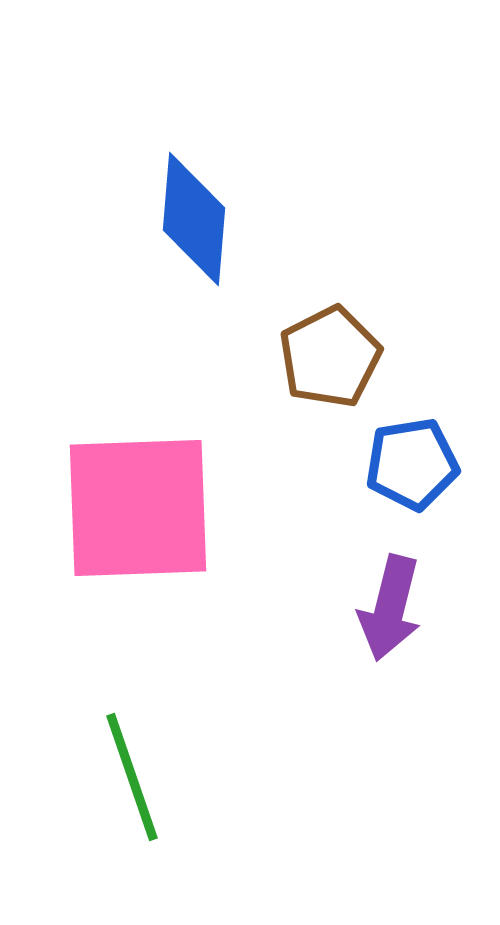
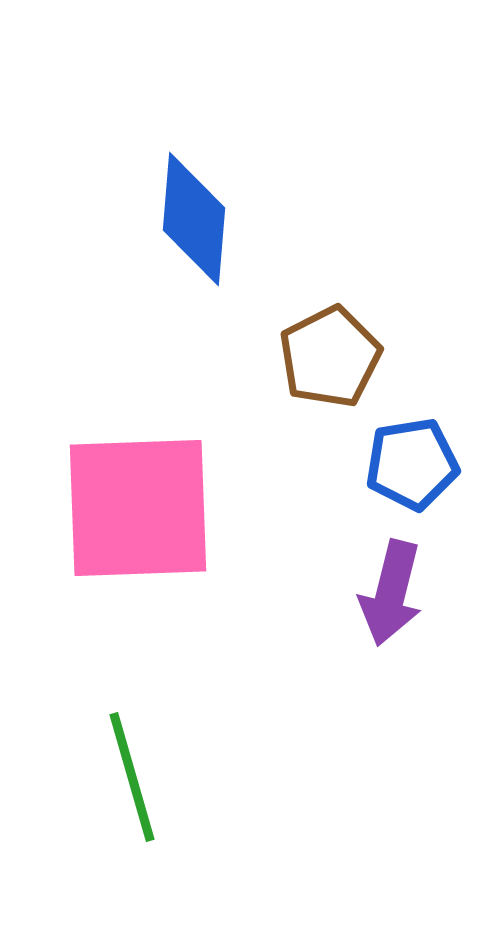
purple arrow: moved 1 px right, 15 px up
green line: rotated 3 degrees clockwise
